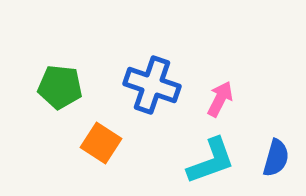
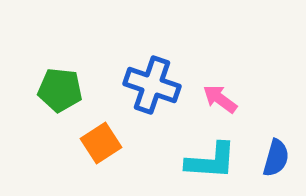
green pentagon: moved 3 px down
pink arrow: rotated 81 degrees counterclockwise
orange square: rotated 24 degrees clockwise
cyan L-shape: rotated 24 degrees clockwise
